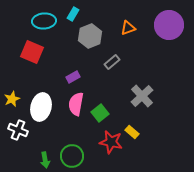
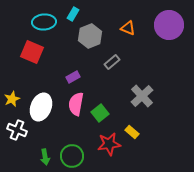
cyan ellipse: moved 1 px down
orange triangle: rotated 42 degrees clockwise
white ellipse: rotated 8 degrees clockwise
white cross: moved 1 px left
red star: moved 2 px left, 2 px down; rotated 20 degrees counterclockwise
green arrow: moved 3 px up
